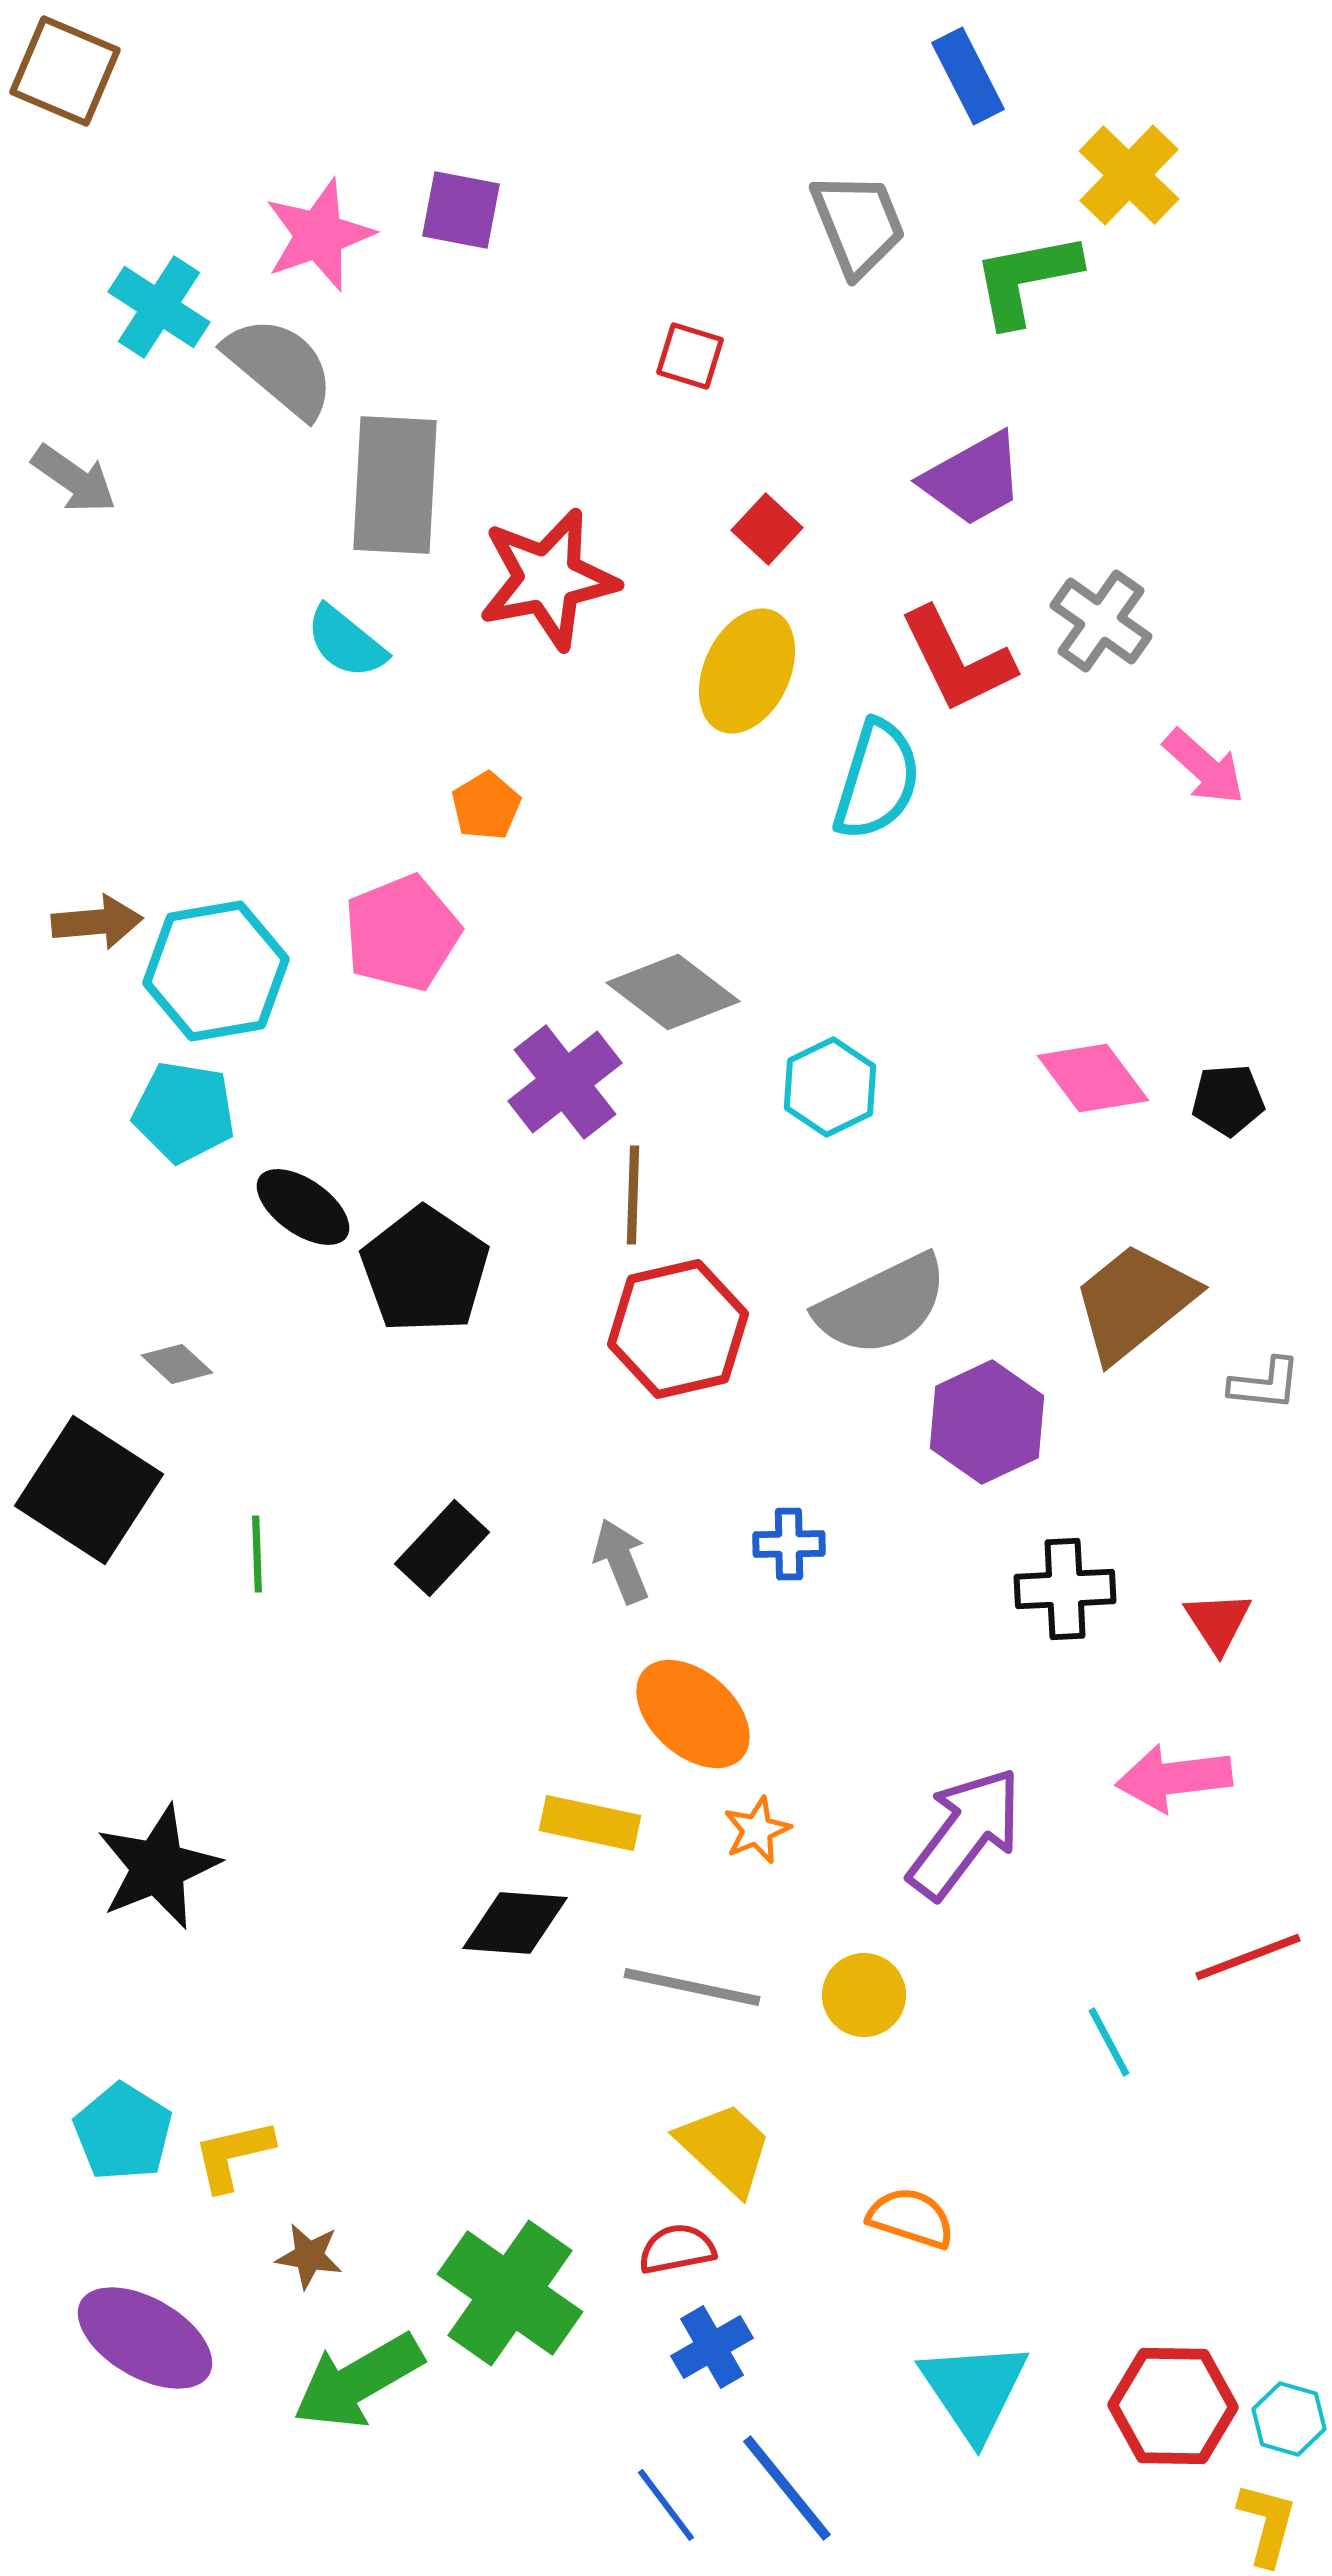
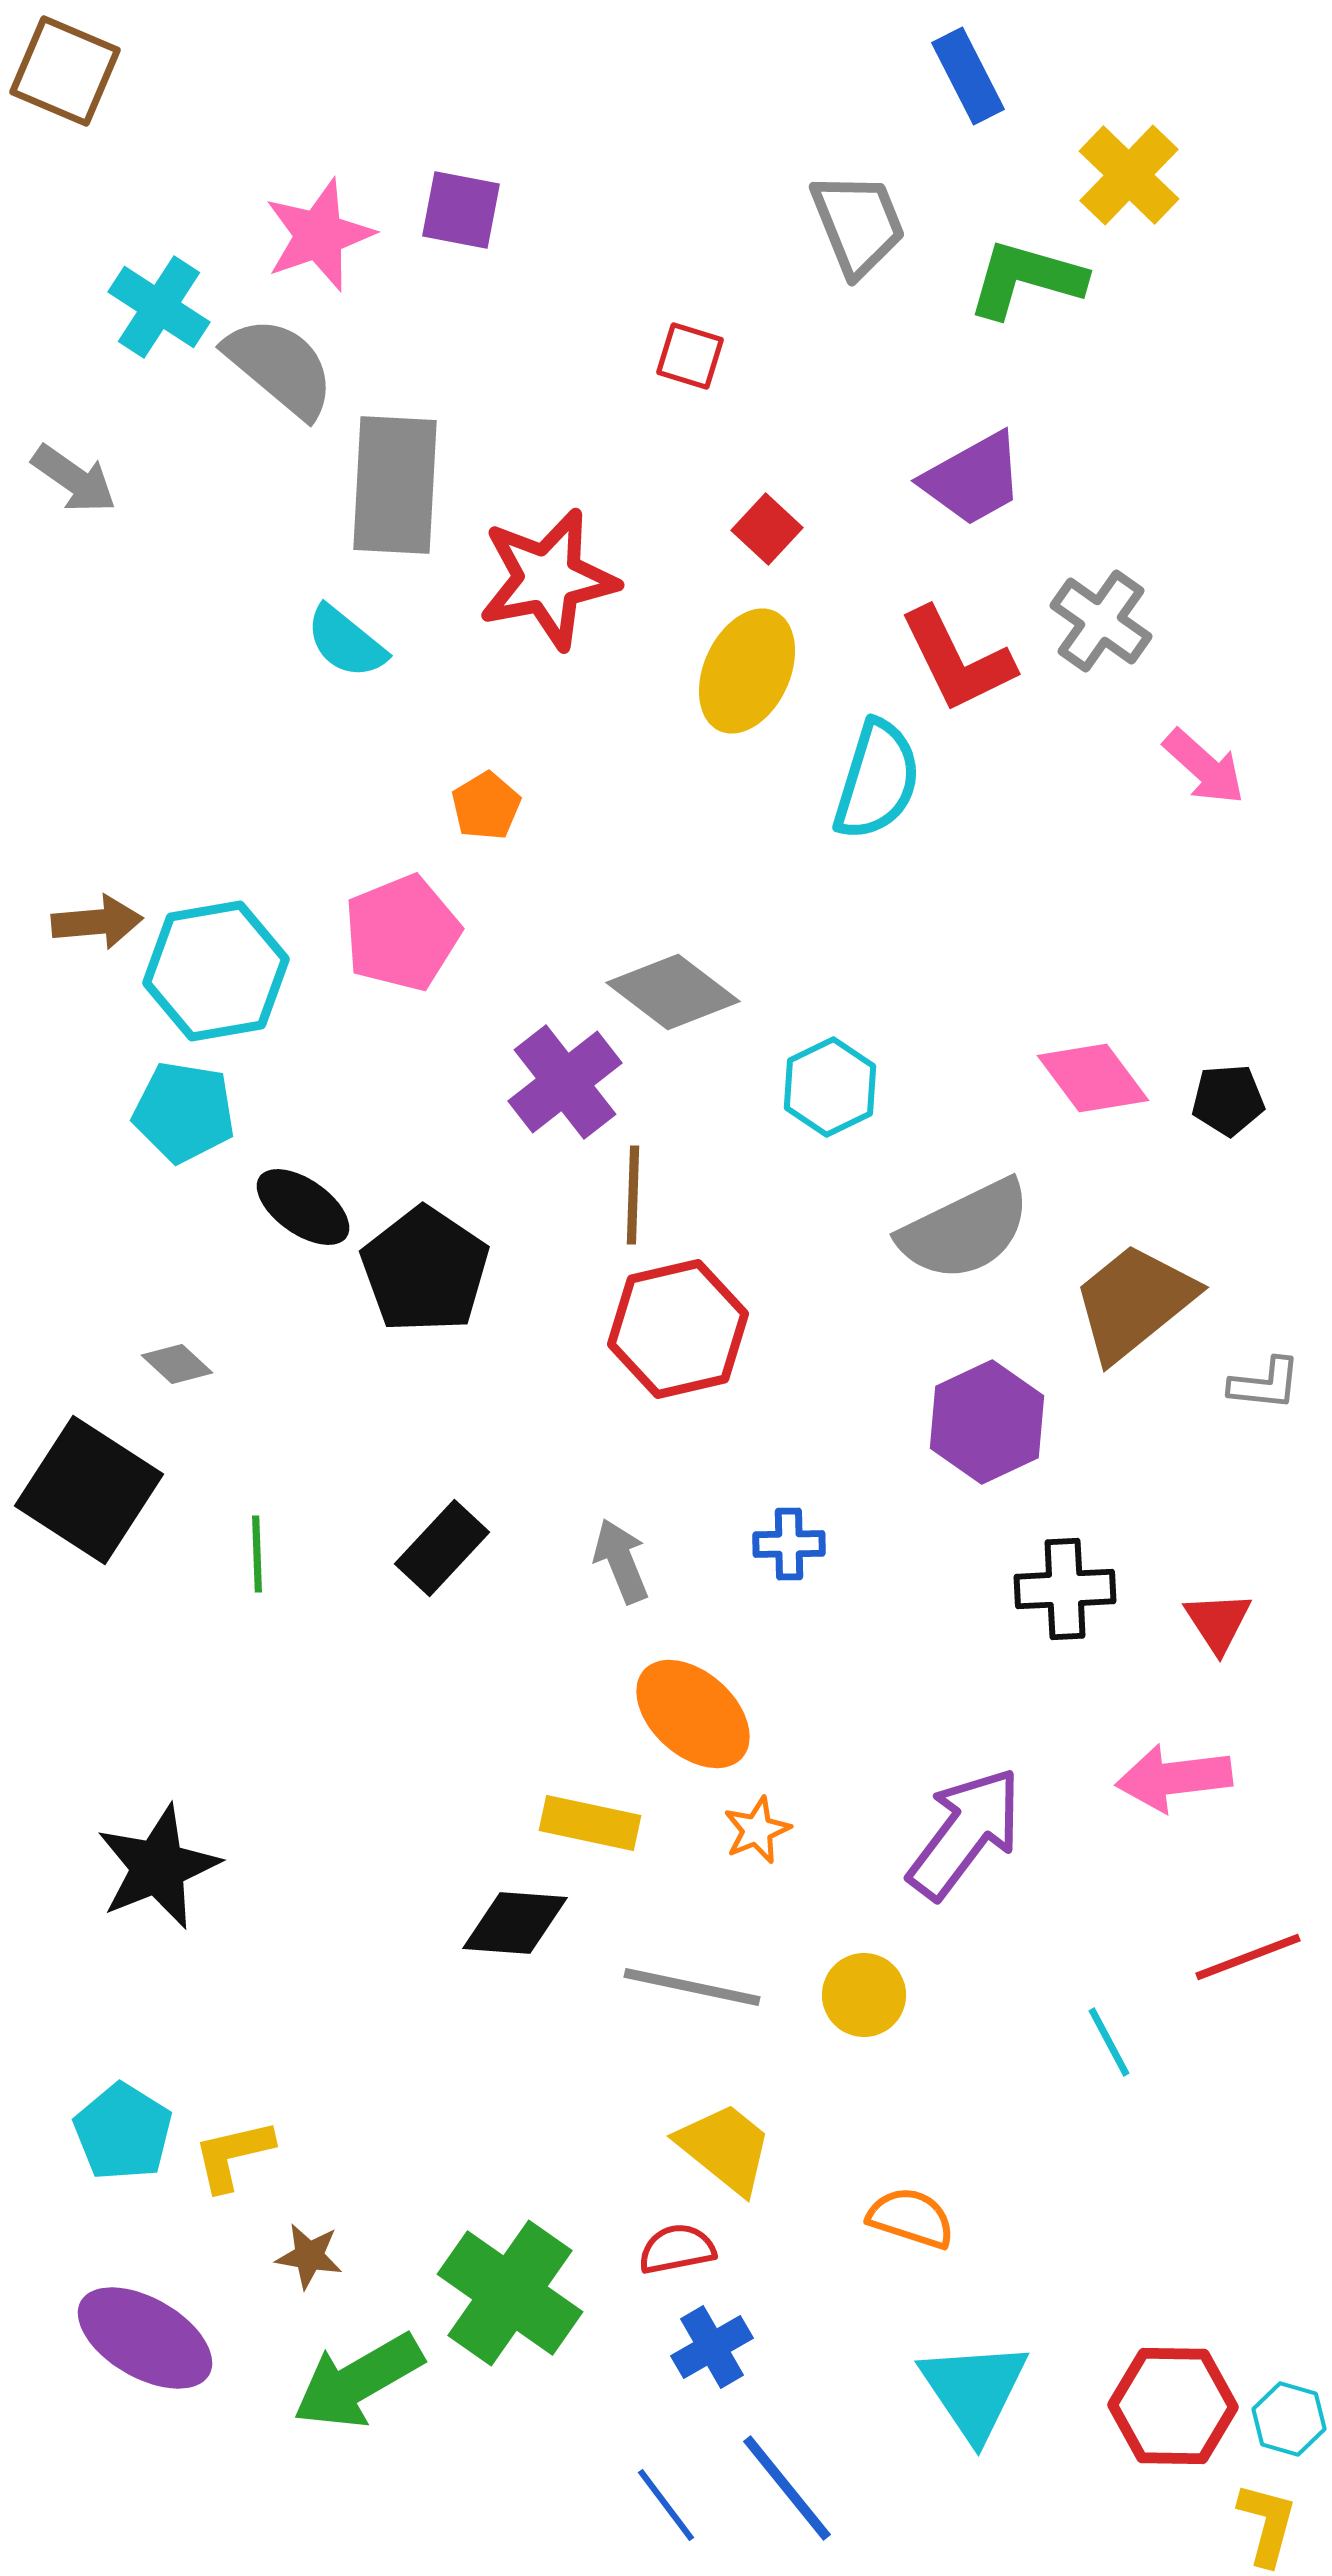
green L-shape at (1026, 279): rotated 27 degrees clockwise
gray semicircle at (882, 1305): moved 83 px right, 75 px up
yellow trapezoid at (725, 2148): rotated 4 degrees counterclockwise
